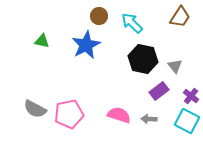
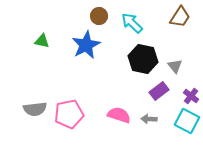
gray semicircle: rotated 35 degrees counterclockwise
